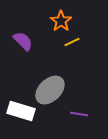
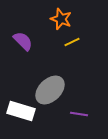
orange star: moved 2 px up; rotated 15 degrees counterclockwise
